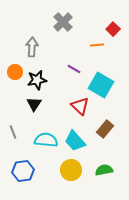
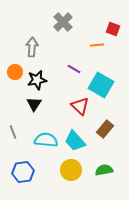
red square: rotated 24 degrees counterclockwise
blue hexagon: moved 1 px down
